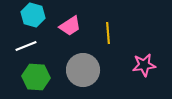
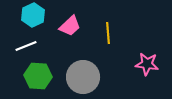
cyan hexagon: rotated 20 degrees clockwise
pink trapezoid: rotated 10 degrees counterclockwise
pink star: moved 3 px right, 1 px up; rotated 15 degrees clockwise
gray circle: moved 7 px down
green hexagon: moved 2 px right, 1 px up
